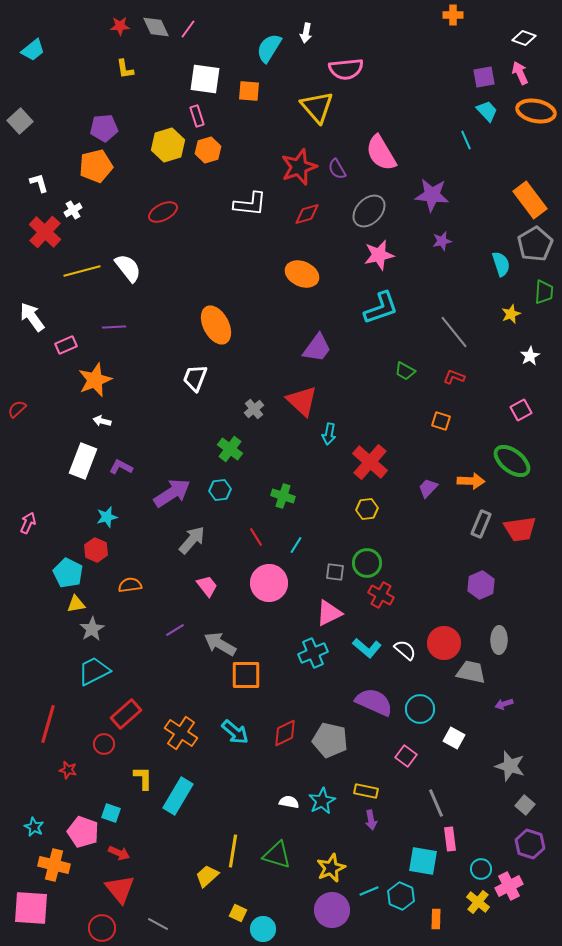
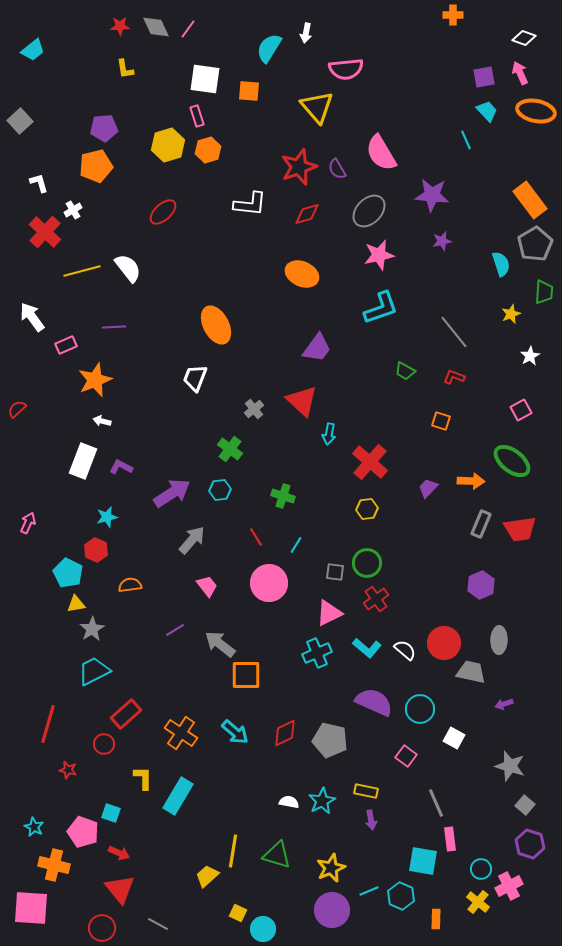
red ellipse at (163, 212): rotated 16 degrees counterclockwise
red cross at (381, 595): moved 5 px left, 4 px down; rotated 25 degrees clockwise
gray arrow at (220, 644): rotated 8 degrees clockwise
cyan cross at (313, 653): moved 4 px right
